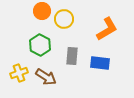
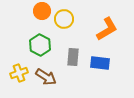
gray rectangle: moved 1 px right, 1 px down
